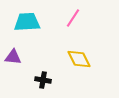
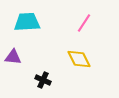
pink line: moved 11 px right, 5 px down
black cross: rotated 14 degrees clockwise
